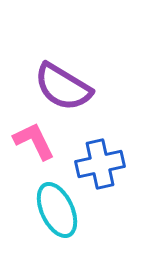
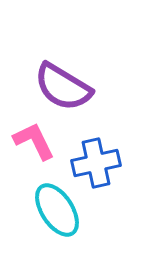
blue cross: moved 4 px left, 1 px up
cyan ellipse: rotated 8 degrees counterclockwise
